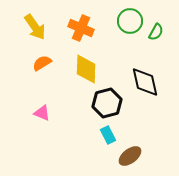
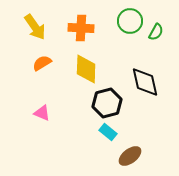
orange cross: rotated 20 degrees counterclockwise
cyan rectangle: moved 3 px up; rotated 24 degrees counterclockwise
